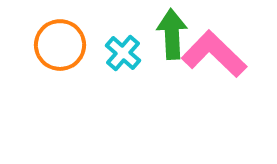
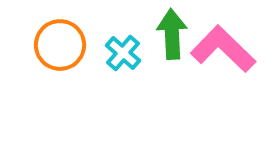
pink L-shape: moved 9 px right, 5 px up
